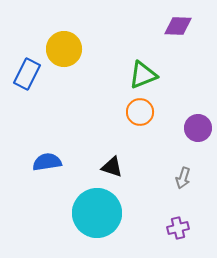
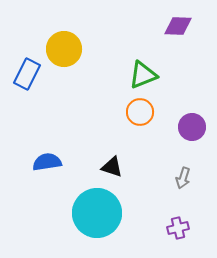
purple circle: moved 6 px left, 1 px up
